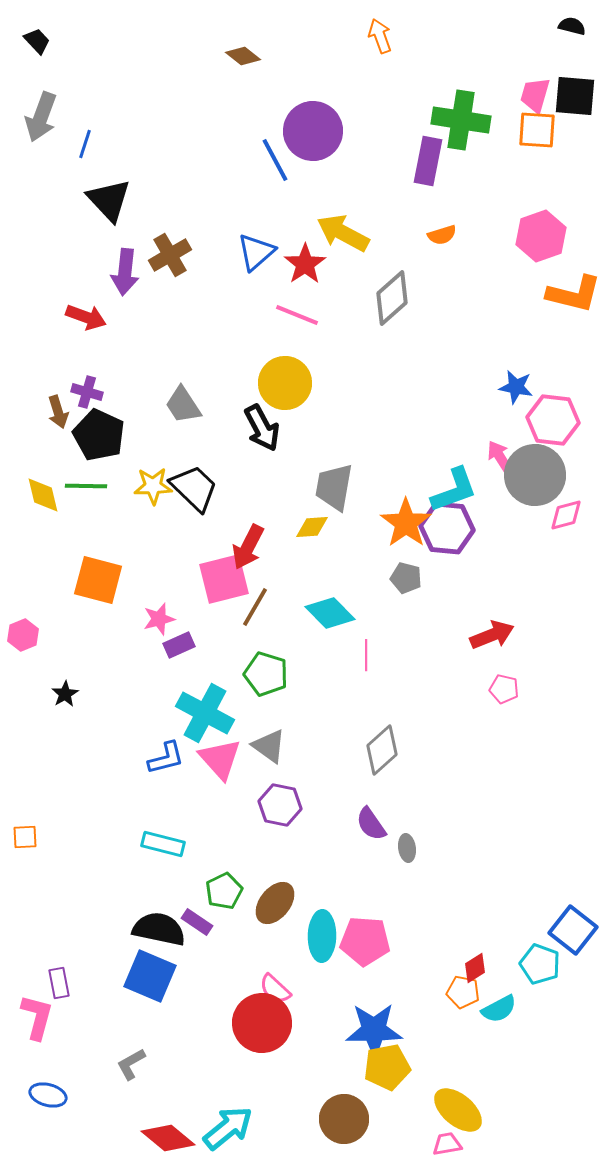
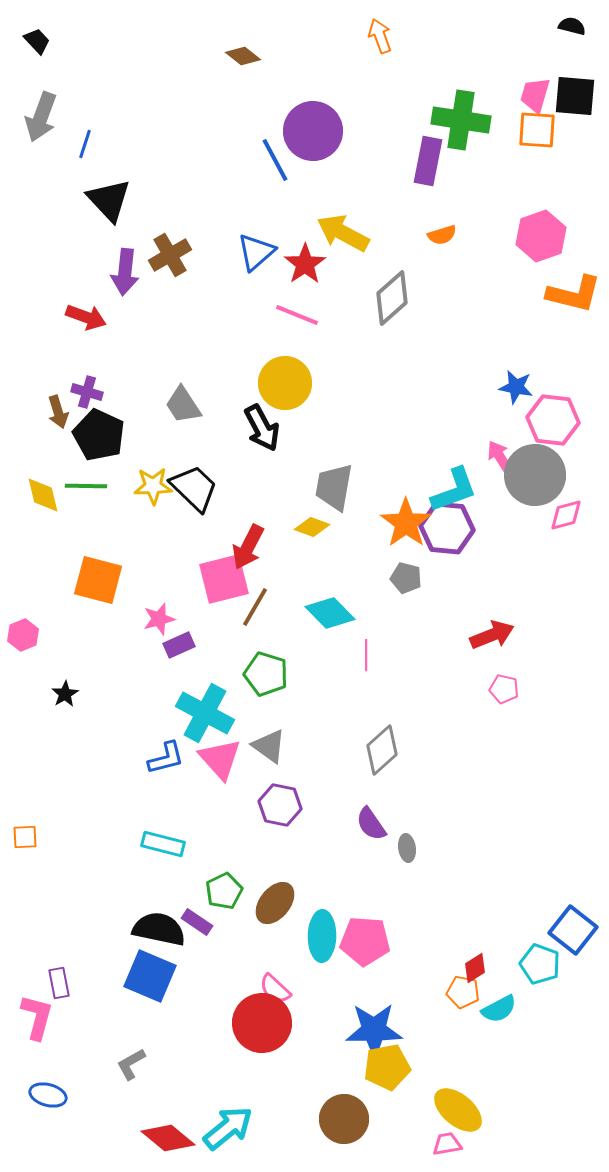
yellow diamond at (312, 527): rotated 24 degrees clockwise
